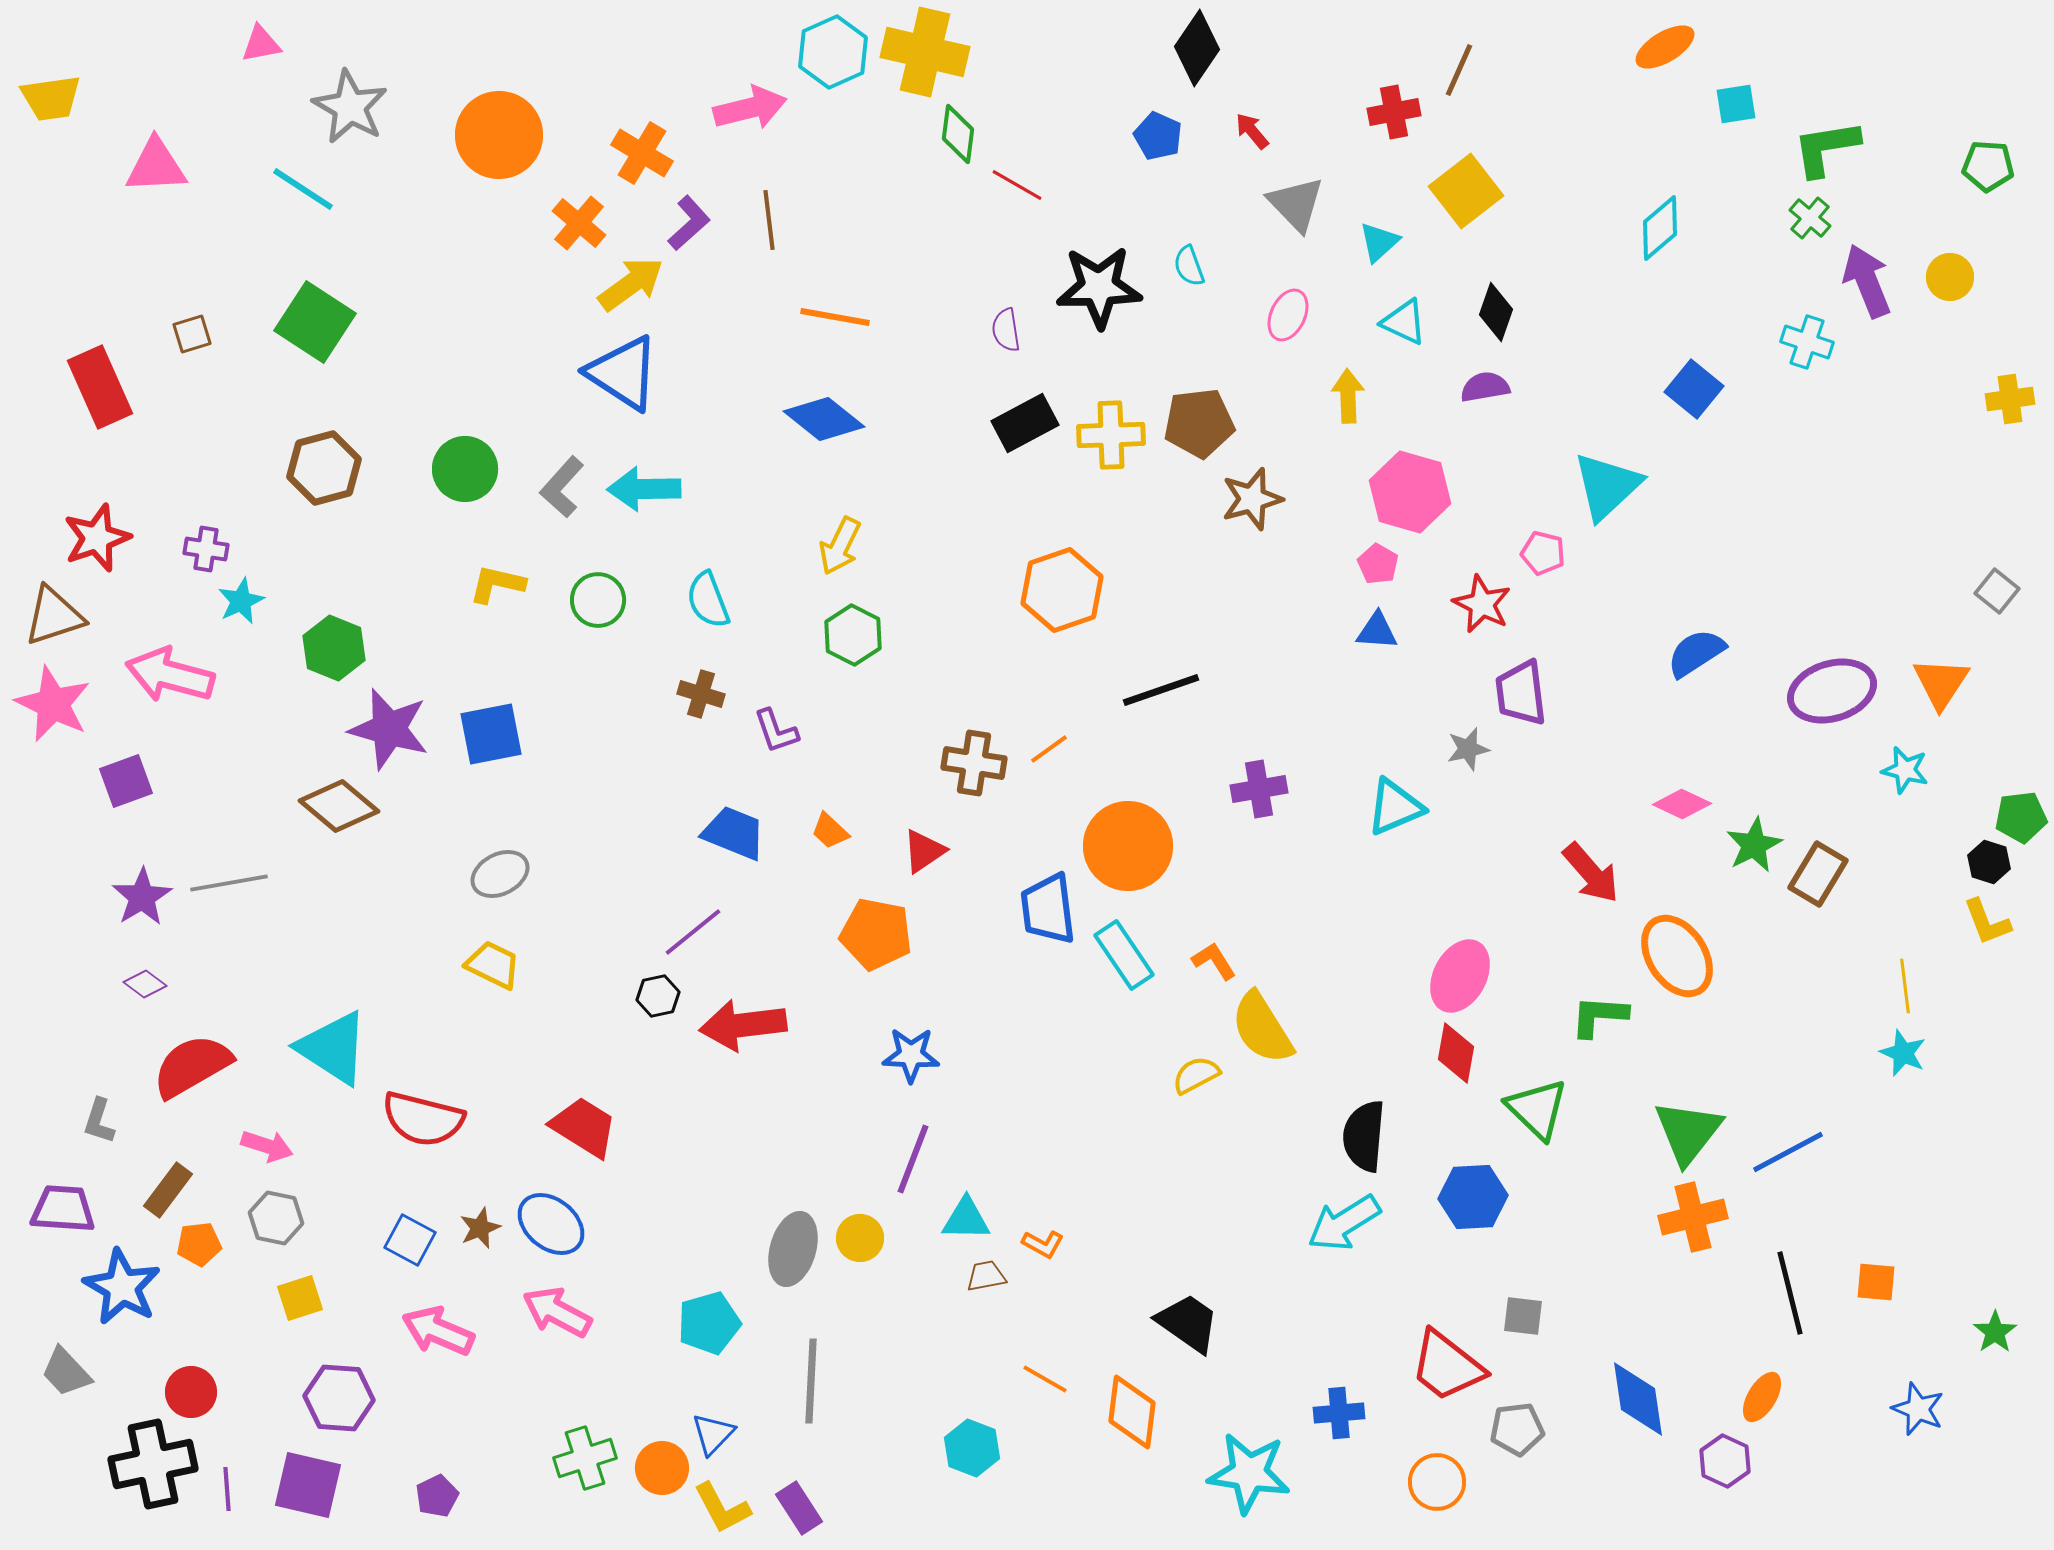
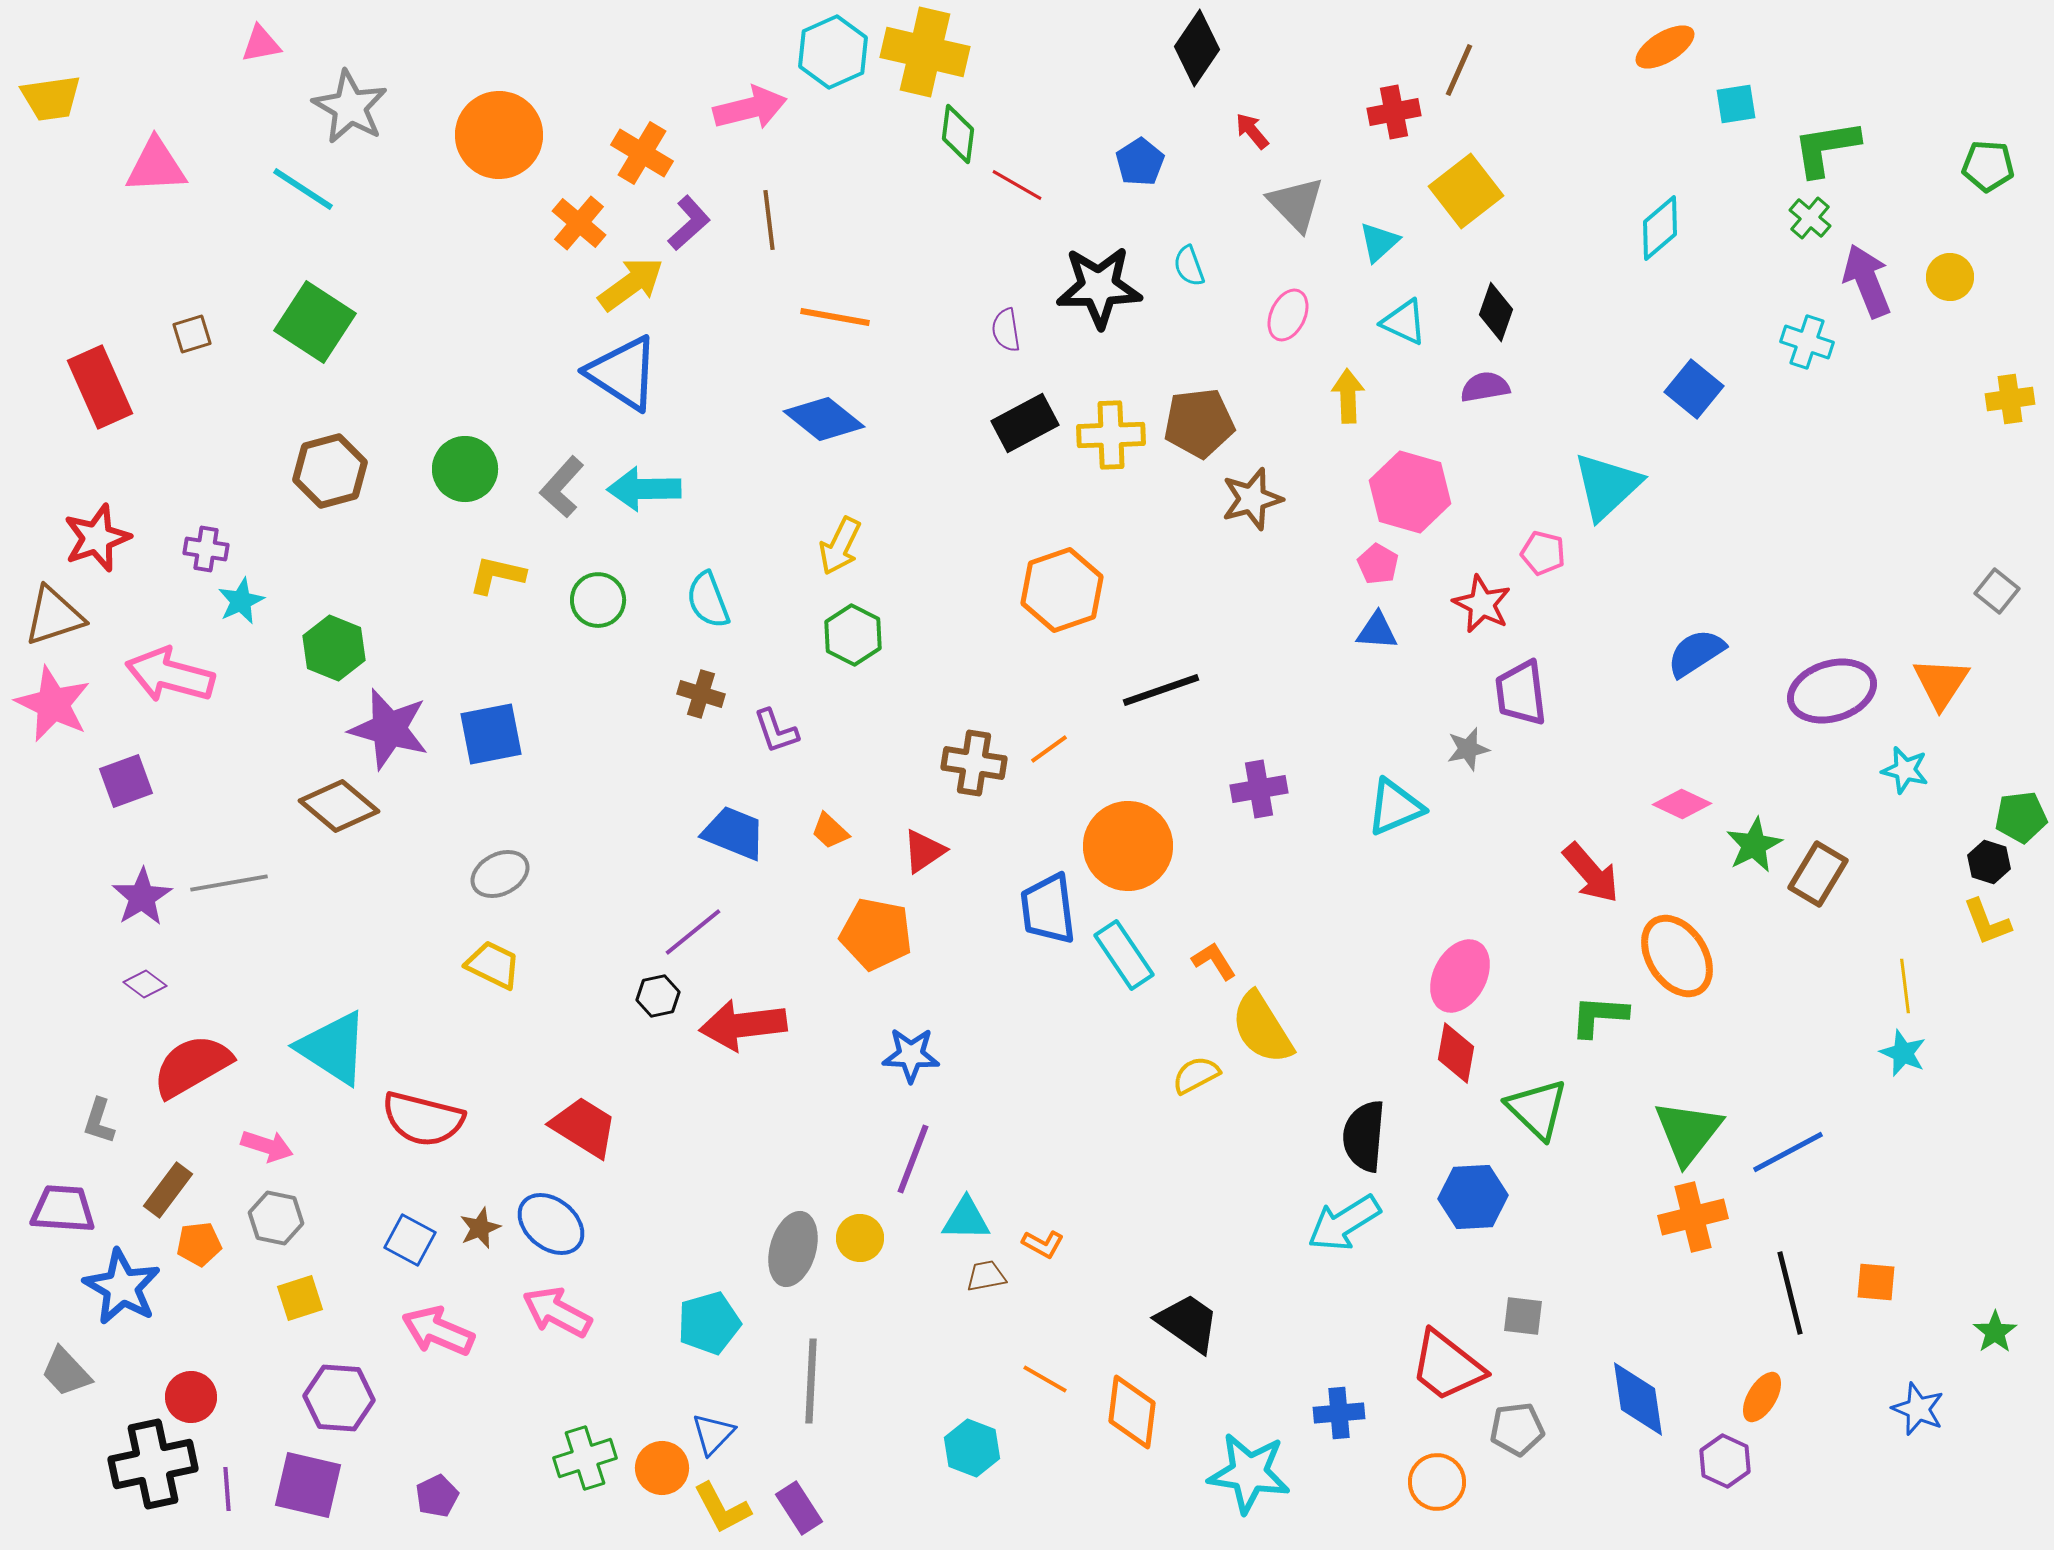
blue pentagon at (1158, 136): moved 18 px left, 26 px down; rotated 15 degrees clockwise
brown hexagon at (324, 468): moved 6 px right, 3 px down
yellow L-shape at (497, 584): moved 9 px up
red circle at (191, 1392): moved 5 px down
